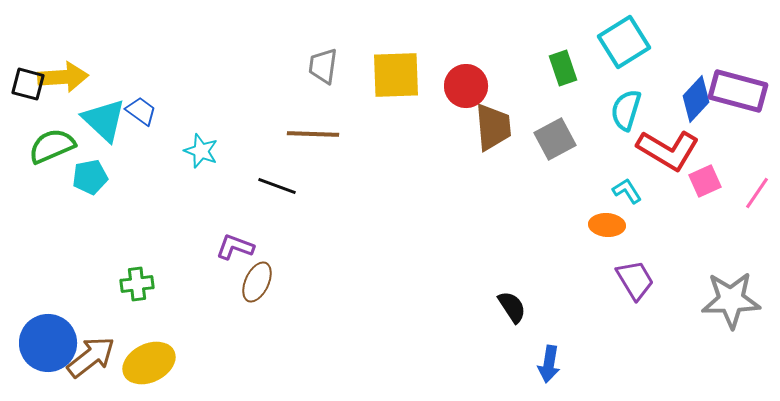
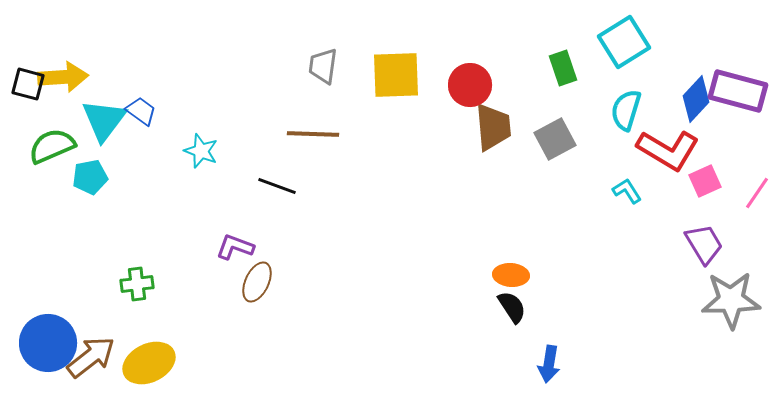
red circle: moved 4 px right, 1 px up
cyan triangle: rotated 24 degrees clockwise
orange ellipse: moved 96 px left, 50 px down
purple trapezoid: moved 69 px right, 36 px up
